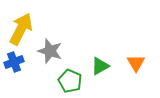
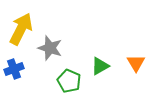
gray star: moved 3 px up
blue cross: moved 7 px down
green pentagon: moved 1 px left
